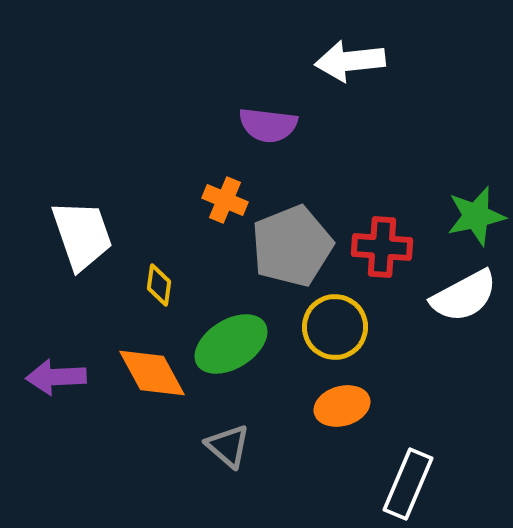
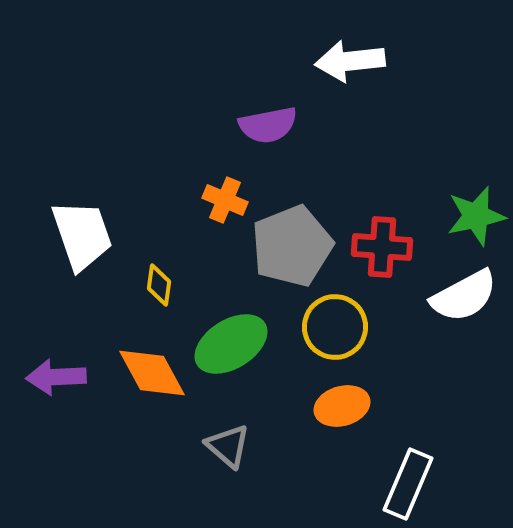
purple semicircle: rotated 18 degrees counterclockwise
